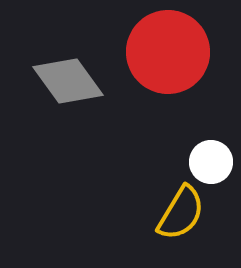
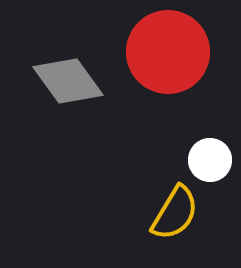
white circle: moved 1 px left, 2 px up
yellow semicircle: moved 6 px left
